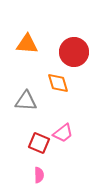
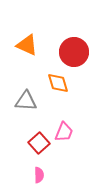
orange triangle: moved 1 px down; rotated 20 degrees clockwise
pink trapezoid: moved 1 px right, 1 px up; rotated 30 degrees counterclockwise
red square: rotated 25 degrees clockwise
